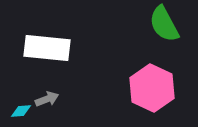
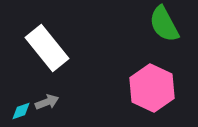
white rectangle: rotated 45 degrees clockwise
gray arrow: moved 3 px down
cyan diamond: rotated 15 degrees counterclockwise
